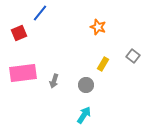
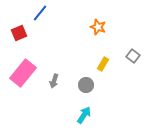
pink rectangle: rotated 44 degrees counterclockwise
